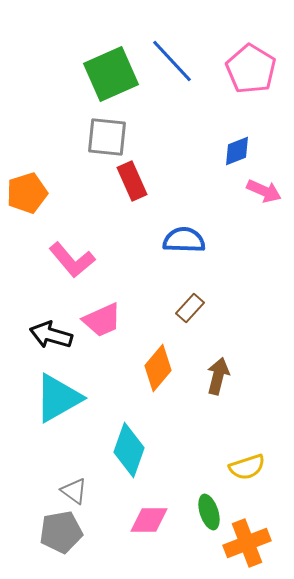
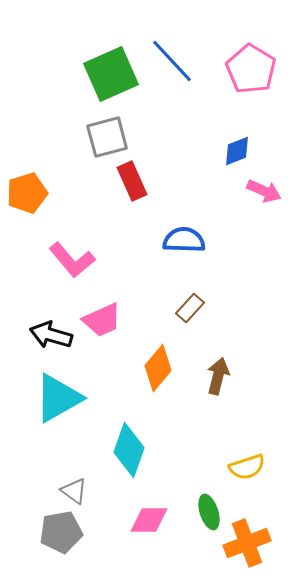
gray square: rotated 21 degrees counterclockwise
